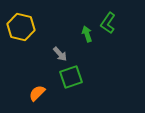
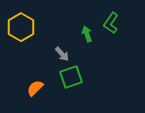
green L-shape: moved 3 px right
yellow hexagon: rotated 16 degrees clockwise
gray arrow: moved 2 px right
orange semicircle: moved 2 px left, 5 px up
